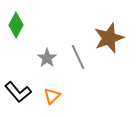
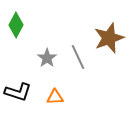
black L-shape: rotated 32 degrees counterclockwise
orange triangle: moved 3 px right, 1 px down; rotated 42 degrees clockwise
